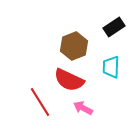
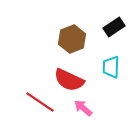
brown hexagon: moved 2 px left, 7 px up
red line: rotated 24 degrees counterclockwise
pink arrow: rotated 12 degrees clockwise
